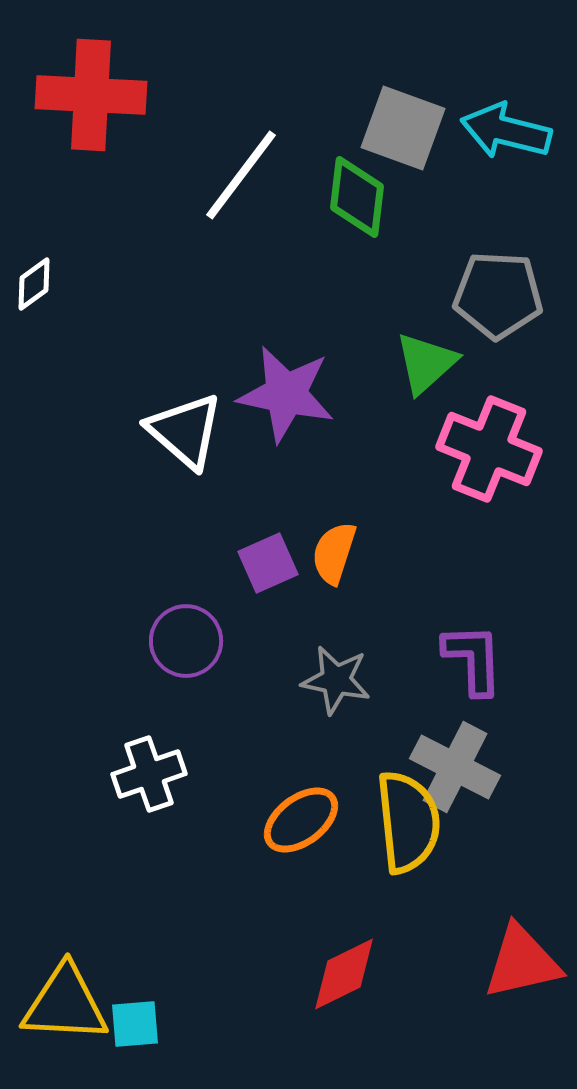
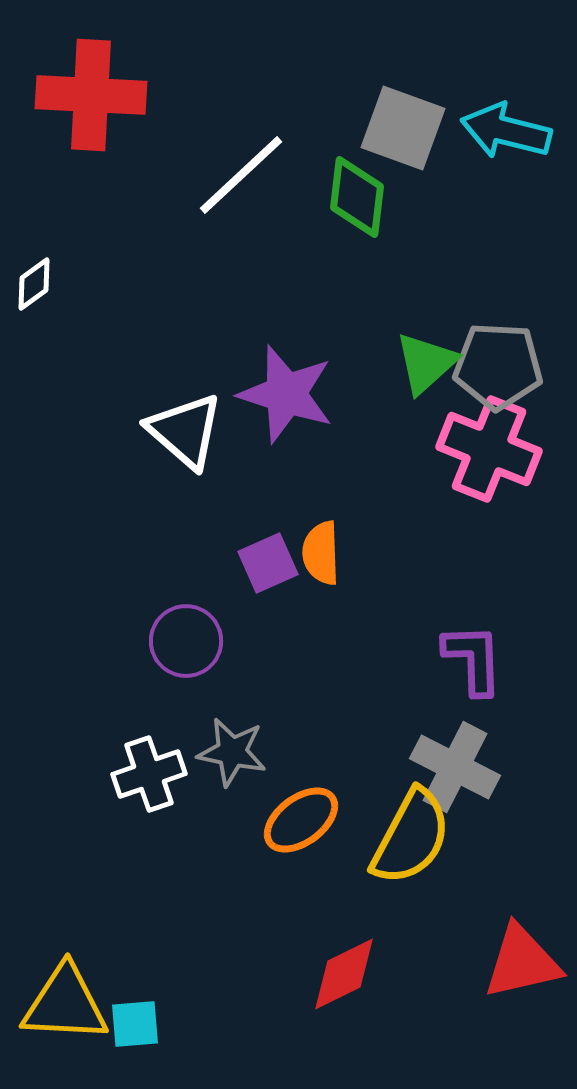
white line: rotated 10 degrees clockwise
gray pentagon: moved 71 px down
purple star: rotated 6 degrees clockwise
orange semicircle: moved 13 px left; rotated 20 degrees counterclockwise
gray star: moved 104 px left, 72 px down
yellow semicircle: moved 3 px right, 15 px down; rotated 34 degrees clockwise
